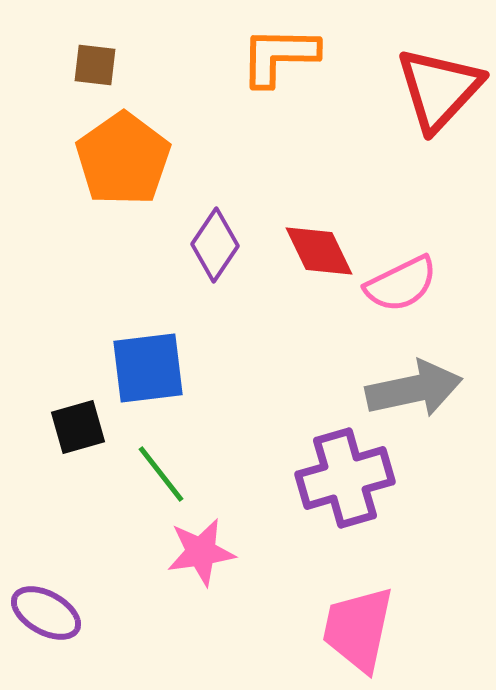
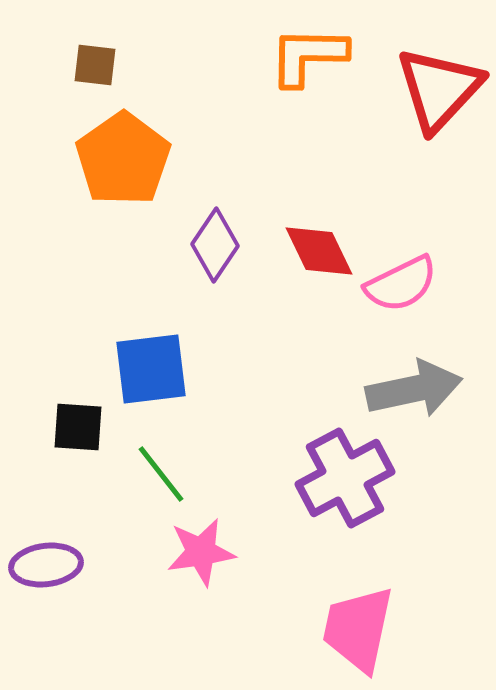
orange L-shape: moved 29 px right
blue square: moved 3 px right, 1 px down
black square: rotated 20 degrees clockwise
purple cross: rotated 12 degrees counterclockwise
purple ellipse: moved 48 px up; rotated 36 degrees counterclockwise
